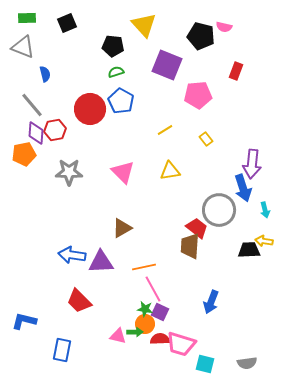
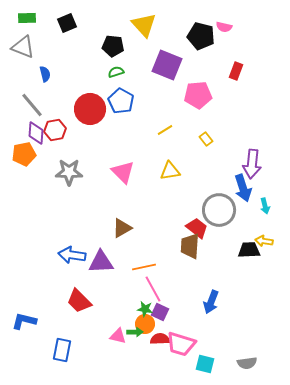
cyan arrow at (265, 210): moved 4 px up
